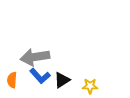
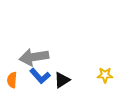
gray arrow: moved 1 px left
yellow star: moved 15 px right, 11 px up
